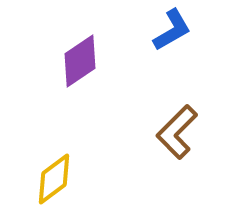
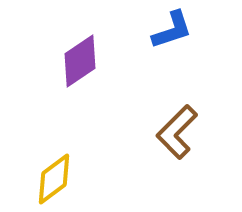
blue L-shape: rotated 12 degrees clockwise
